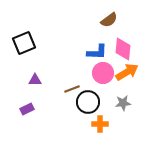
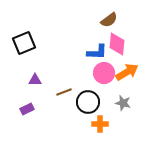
pink diamond: moved 6 px left, 5 px up
pink circle: moved 1 px right
brown line: moved 8 px left, 3 px down
gray star: rotated 21 degrees clockwise
